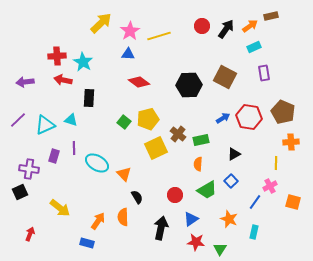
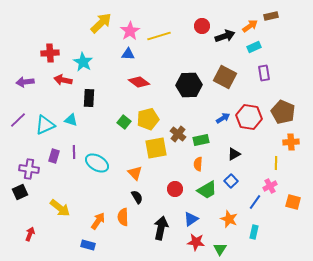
black arrow at (226, 29): moved 1 px left, 7 px down; rotated 36 degrees clockwise
red cross at (57, 56): moved 7 px left, 3 px up
purple line at (74, 148): moved 4 px down
yellow square at (156, 148): rotated 15 degrees clockwise
orange triangle at (124, 174): moved 11 px right, 1 px up
red circle at (175, 195): moved 6 px up
blue rectangle at (87, 243): moved 1 px right, 2 px down
